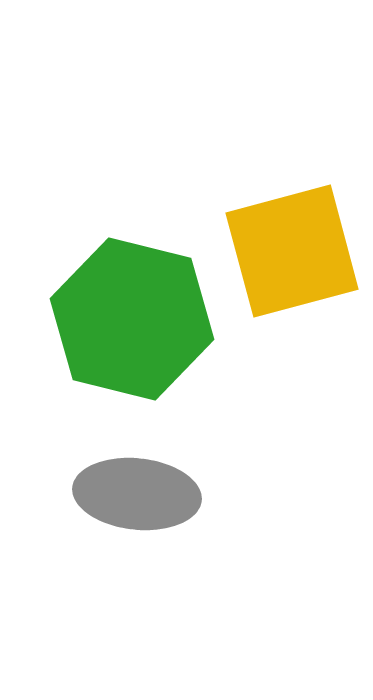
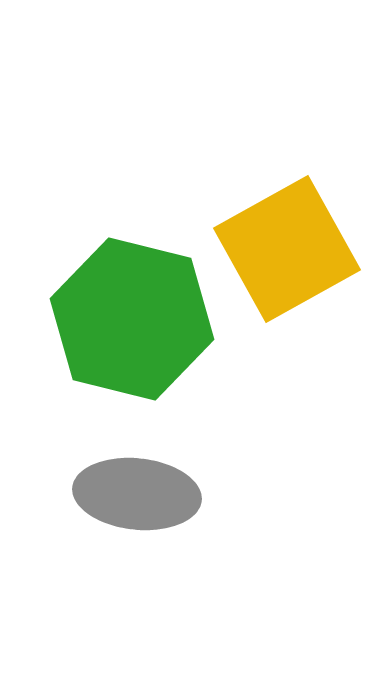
yellow square: moved 5 px left, 2 px up; rotated 14 degrees counterclockwise
